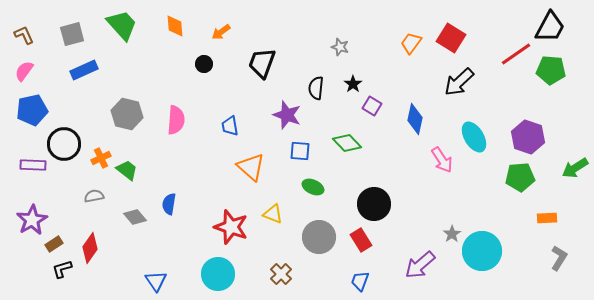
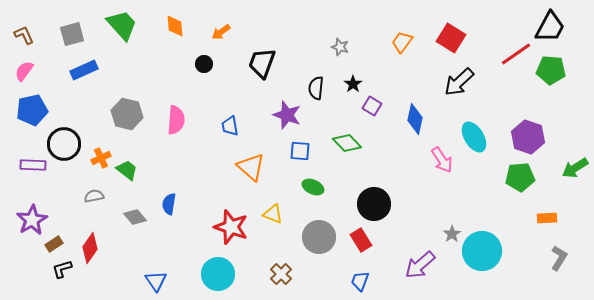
orange trapezoid at (411, 43): moved 9 px left, 1 px up
